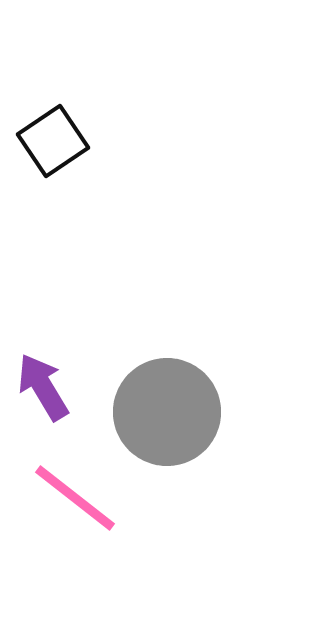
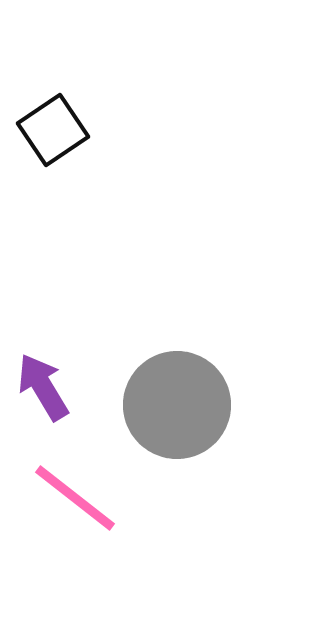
black square: moved 11 px up
gray circle: moved 10 px right, 7 px up
